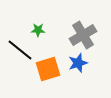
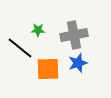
gray cross: moved 9 px left; rotated 20 degrees clockwise
black line: moved 2 px up
orange square: rotated 15 degrees clockwise
